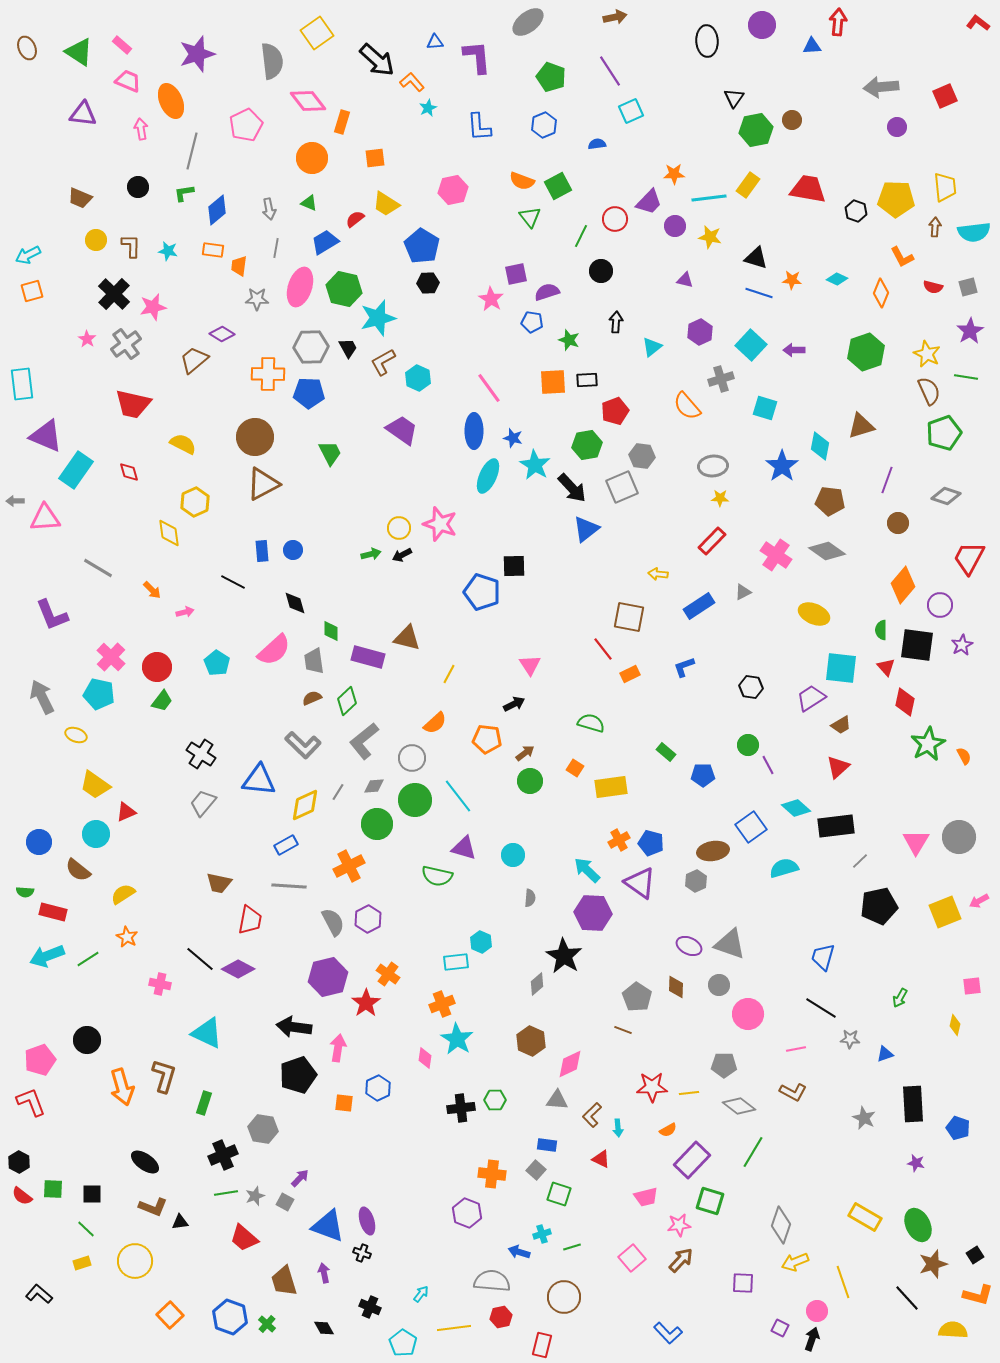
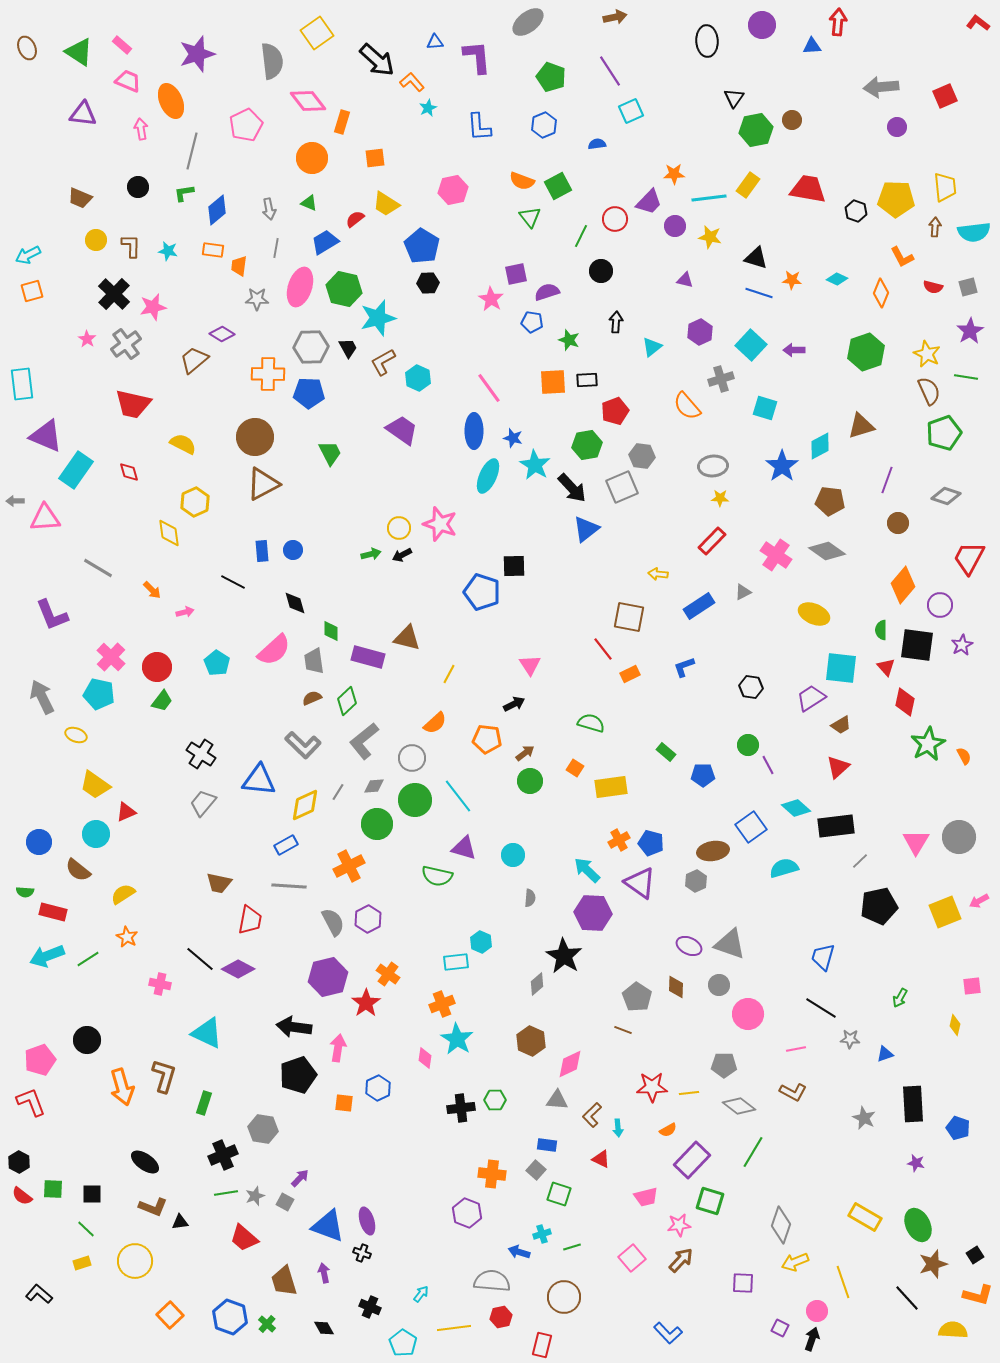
cyan diamond at (820, 446): rotated 52 degrees clockwise
